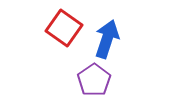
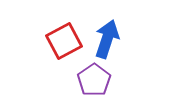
red square: moved 13 px down; rotated 27 degrees clockwise
